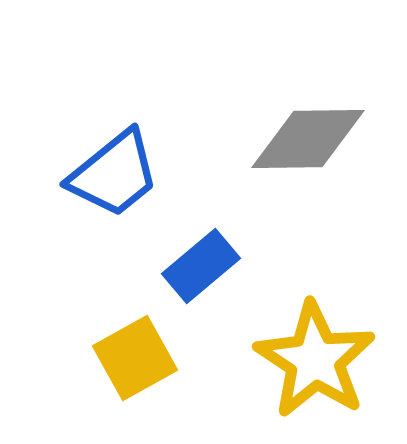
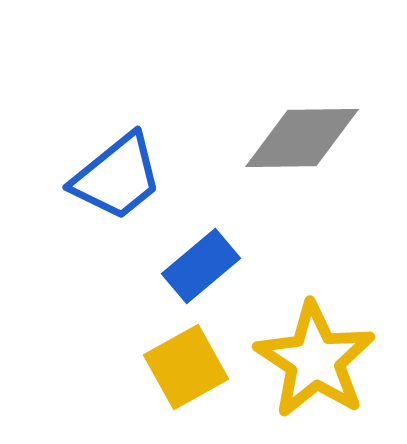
gray diamond: moved 6 px left, 1 px up
blue trapezoid: moved 3 px right, 3 px down
yellow square: moved 51 px right, 9 px down
